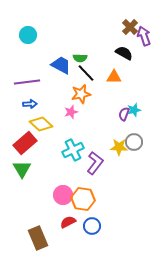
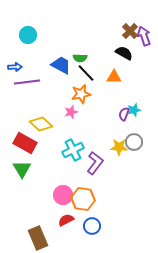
brown cross: moved 4 px down
blue arrow: moved 15 px left, 37 px up
red rectangle: rotated 70 degrees clockwise
red semicircle: moved 2 px left, 2 px up
